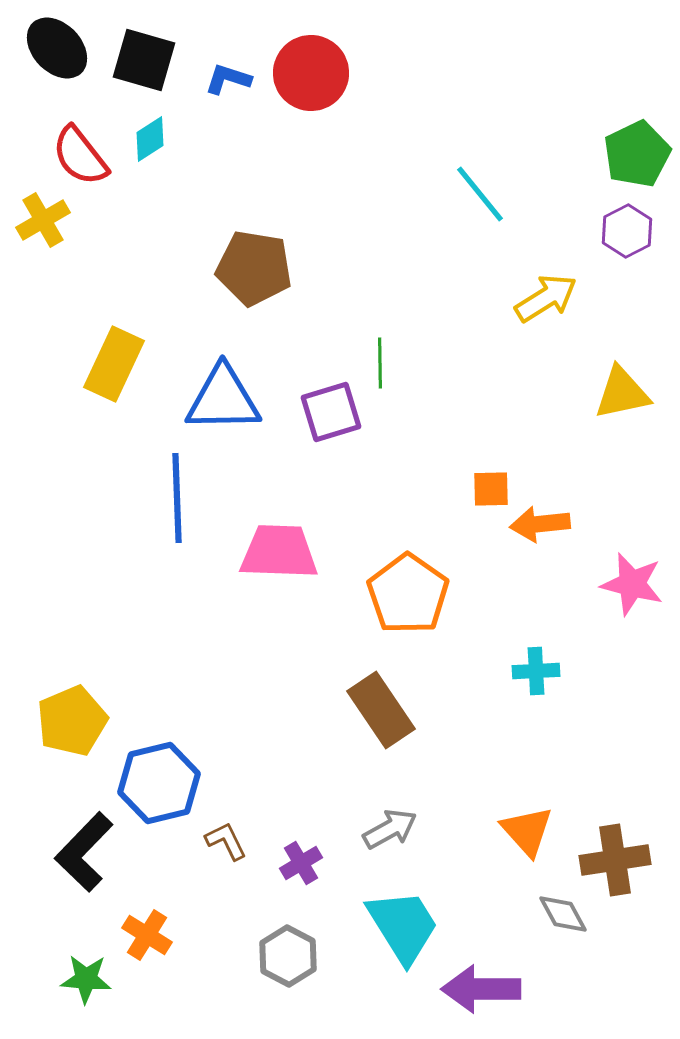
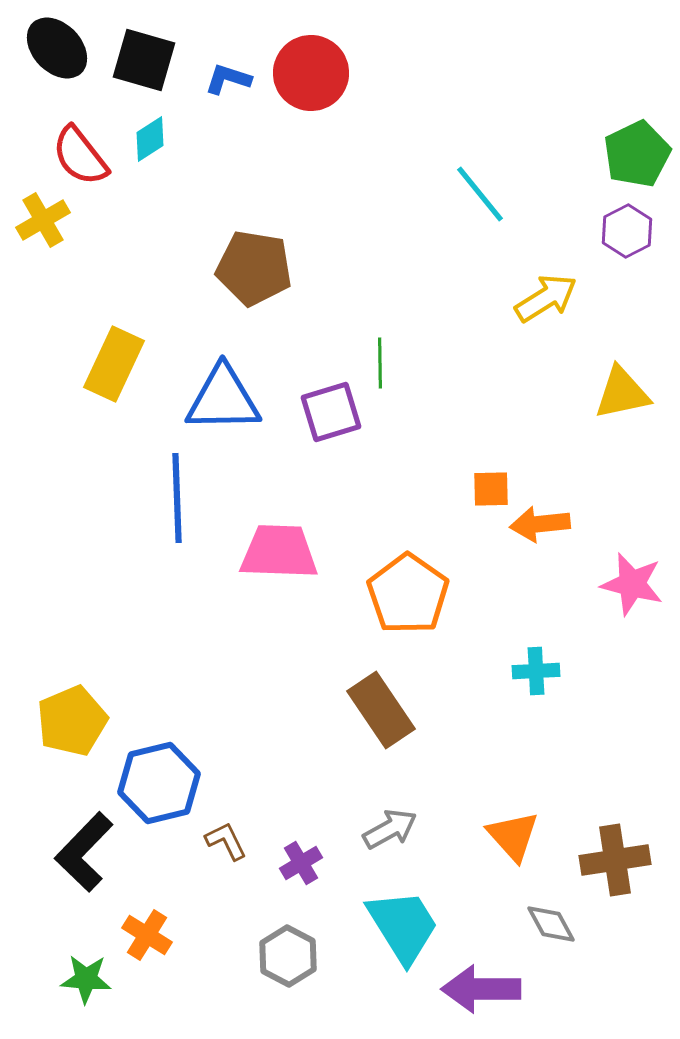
orange triangle: moved 14 px left, 5 px down
gray diamond: moved 12 px left, 10 px down
